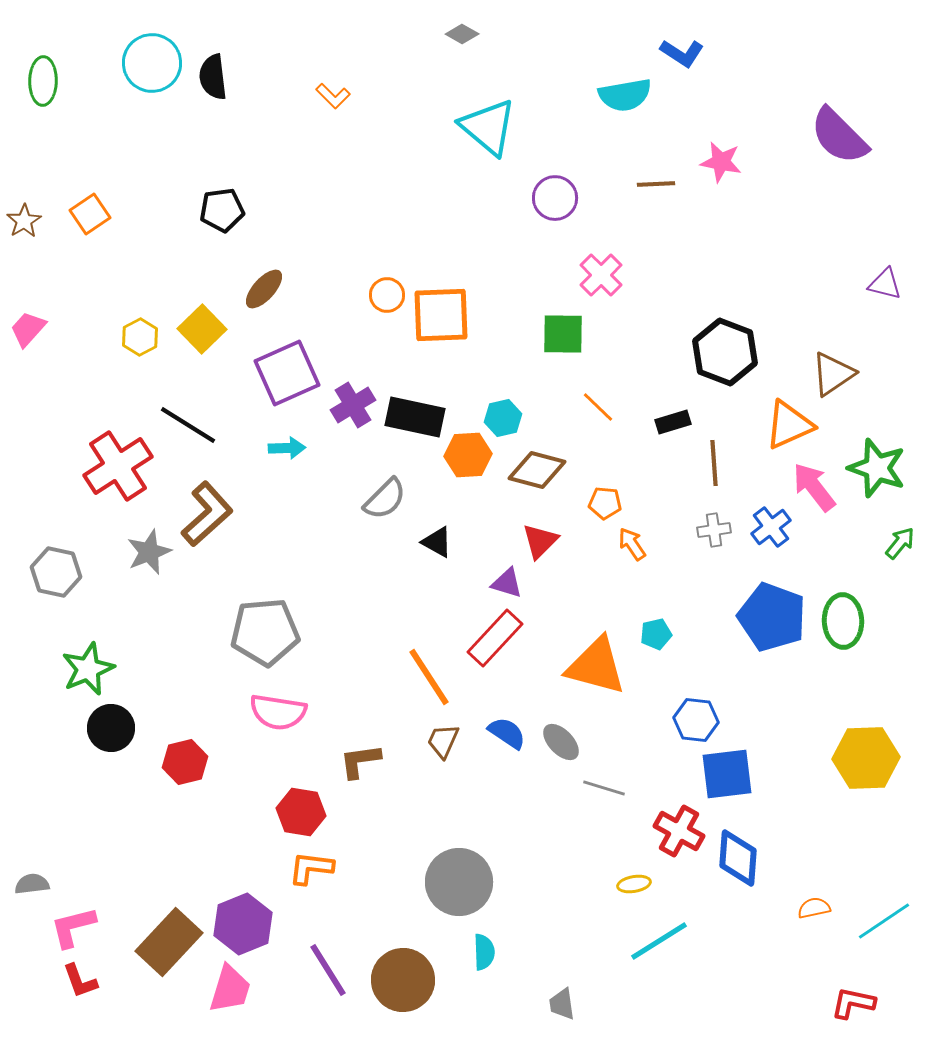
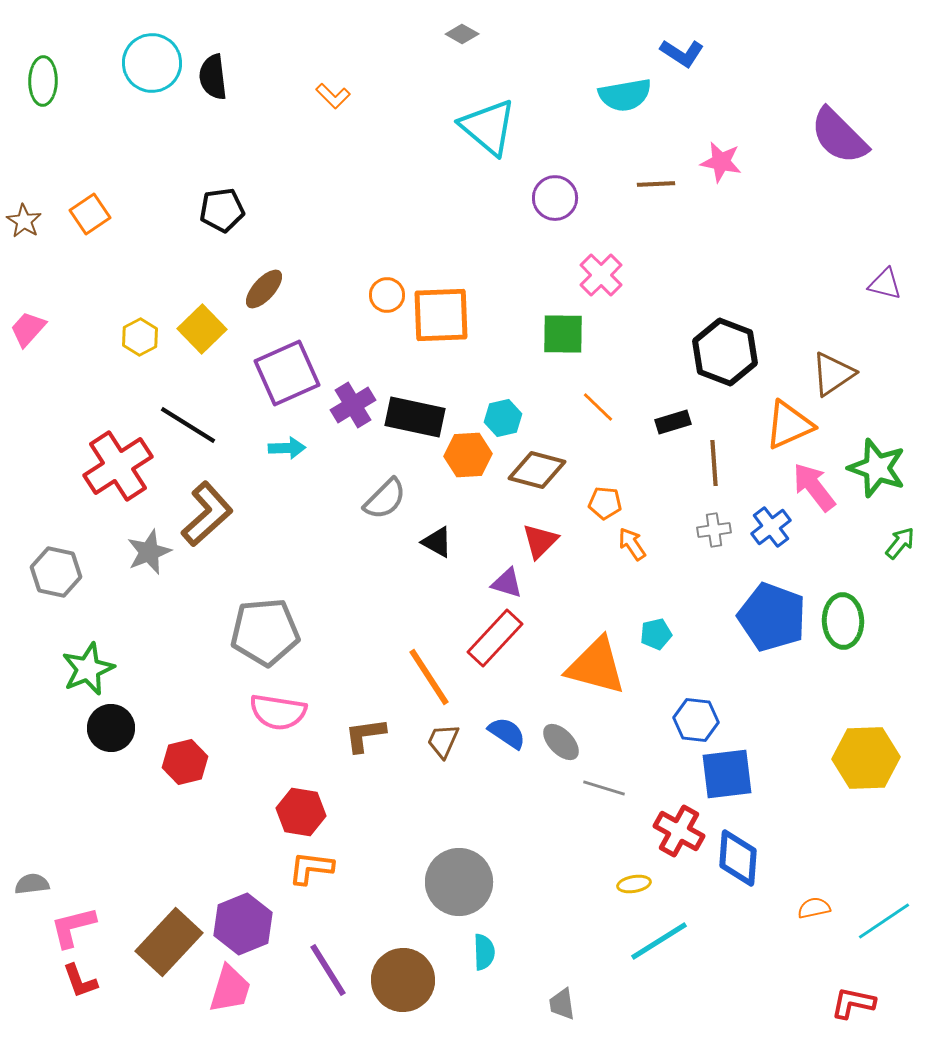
brown star at (24, 221): rotated 8 degrees counterclockwise
brown L-shape at (360, 761): moved 5 px right, 26 px up
